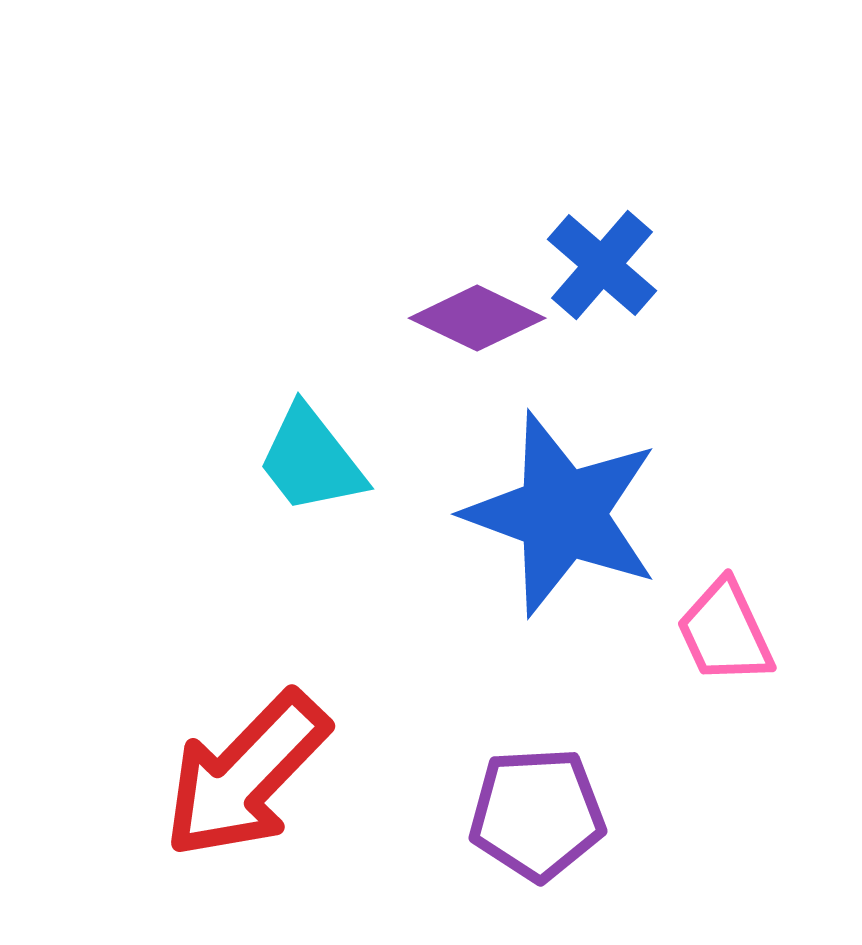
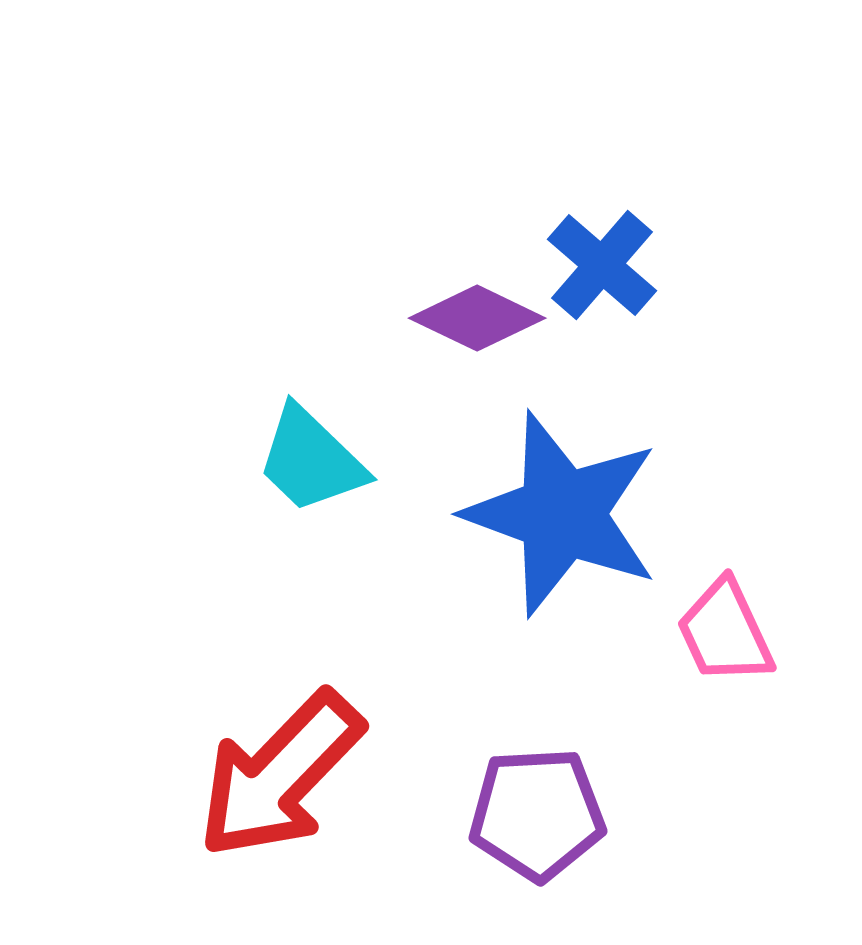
cyan trapezoid: rotated 8 degrees counterclockwise
red arrow: moved 34 px right
